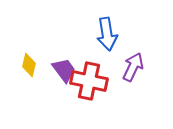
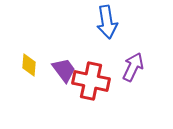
blue arrow: moved 12 px up
yellow diamond: rotated 10 degrees counterclockwise
red cross: moved 2 px right
